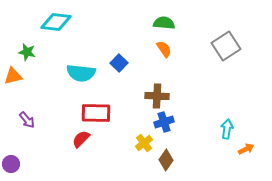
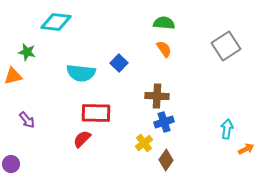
red semicircle: moved 1 px right
